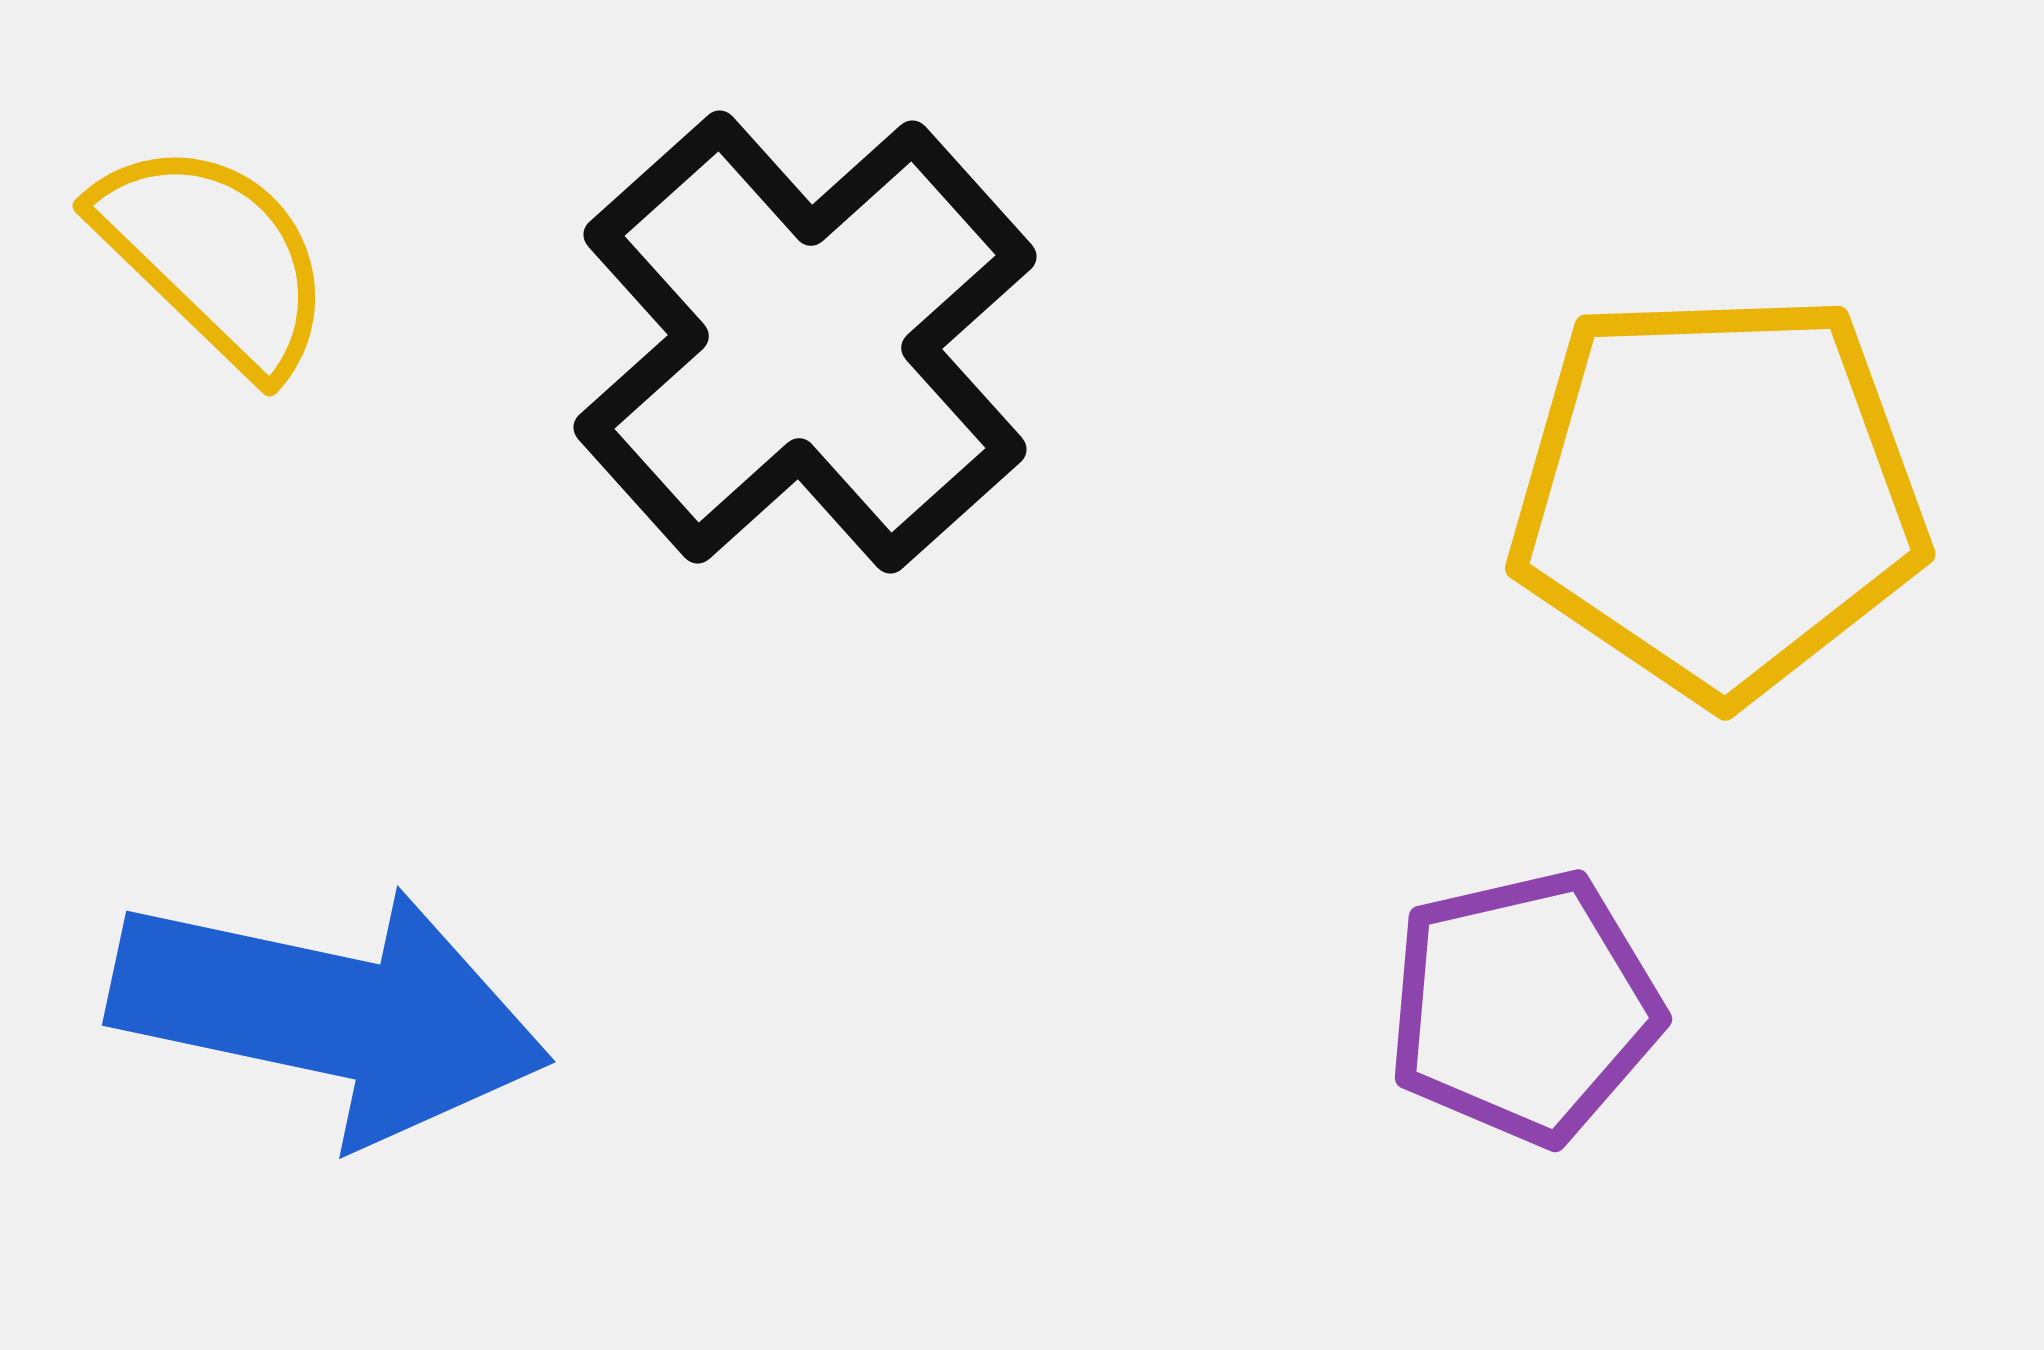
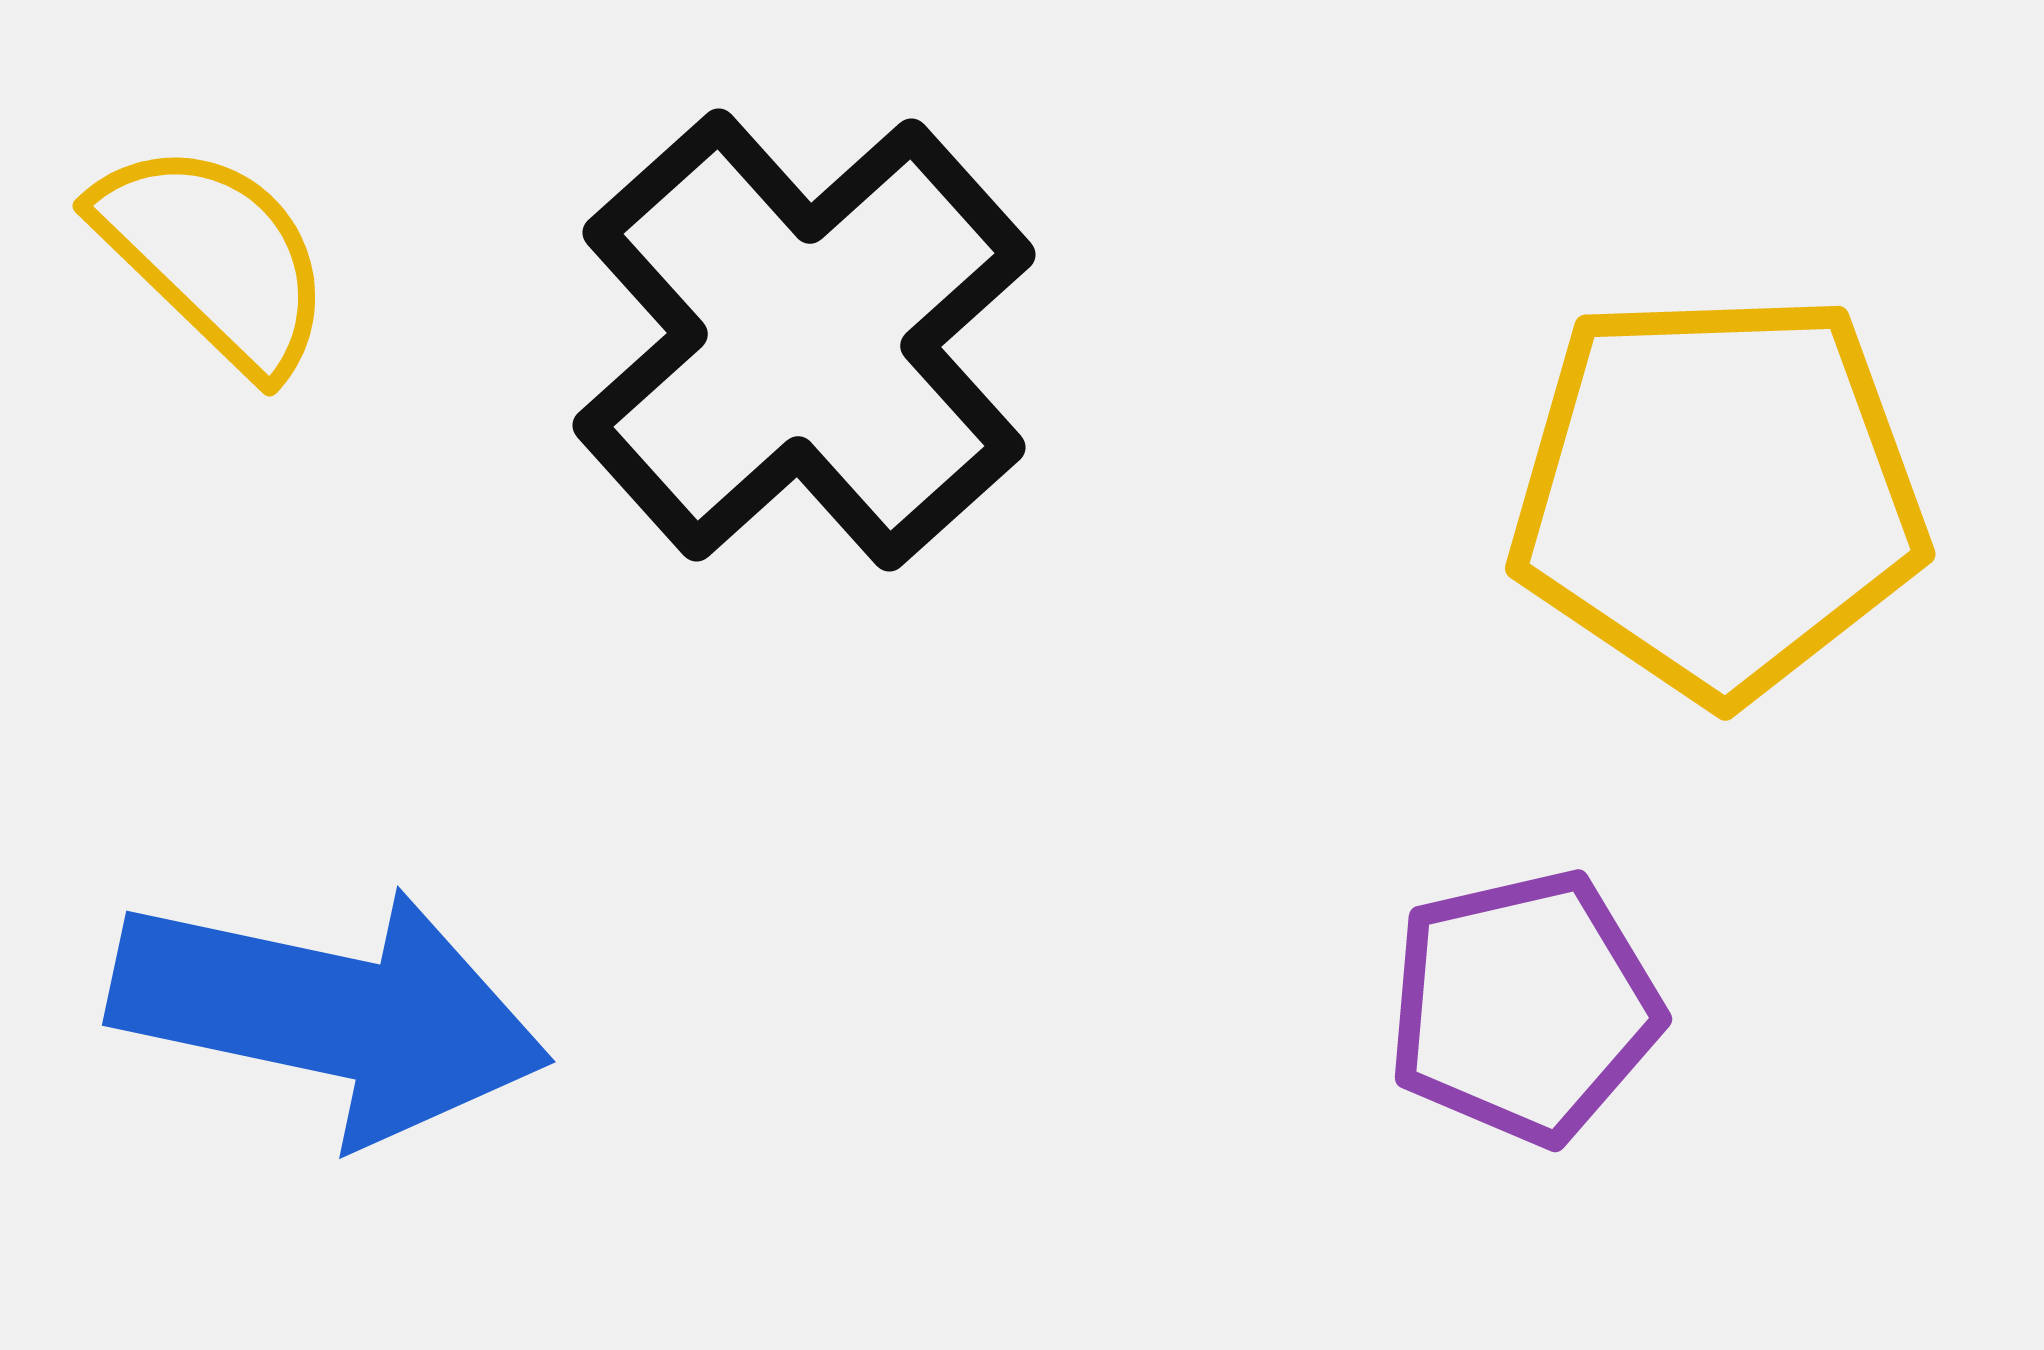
black cross: moved 1 px left, 2 px up
